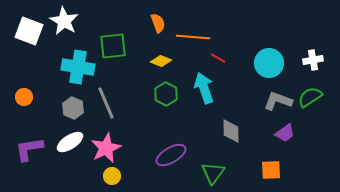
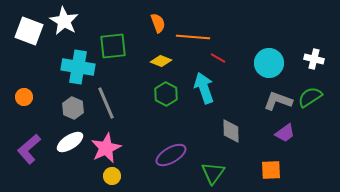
white cross: moved 1 px right, 1 px up; rotated 24 degrees clockwise
purple L-shape: rotated 32 degrees counterclockwise
